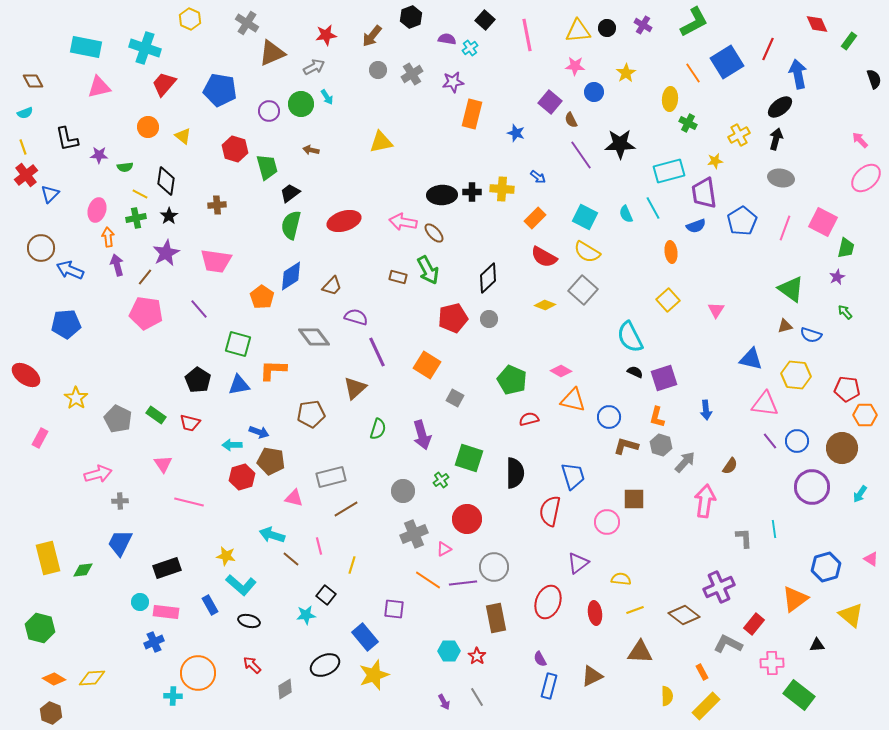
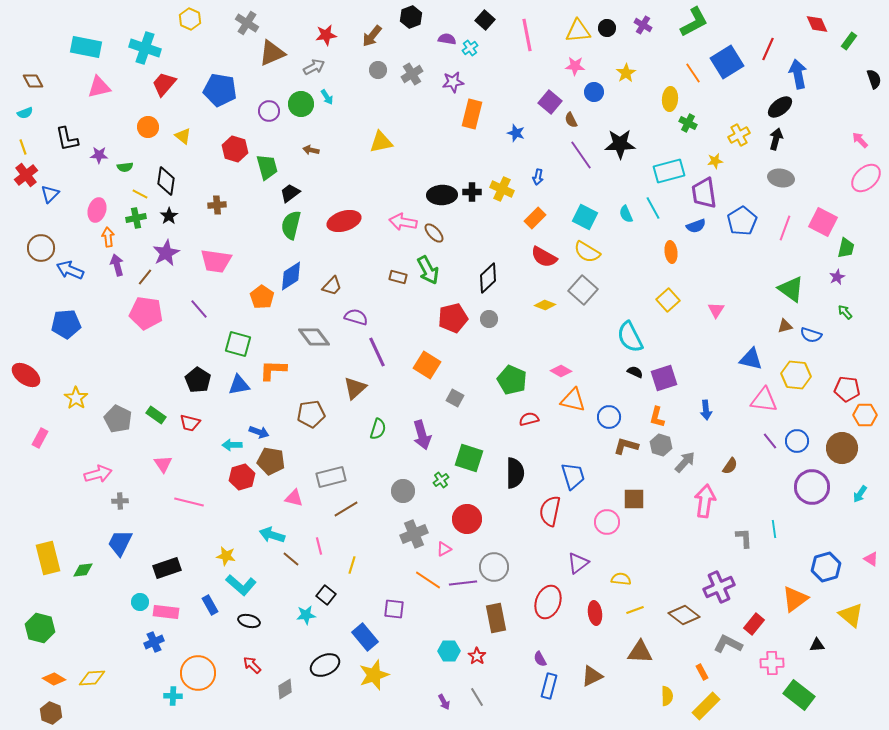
blue arrow at (538, 177): rotated 63 degrees clockwise
yellow cross at (502, 189): rotated 20 degrees clockwise
pink triangle at (765, 404): moved 1 px left, 4 px up
